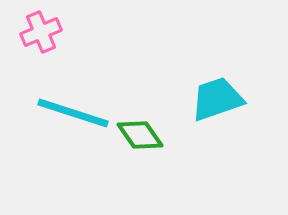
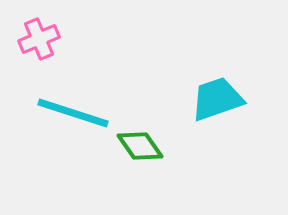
pink cross: moved 2 px left, 7 px down
green diamond: moved 11 px down
